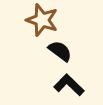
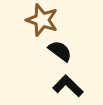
black L-shape: moved 1 px left, 1 px down
